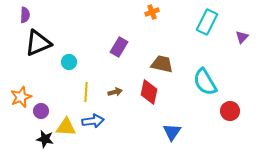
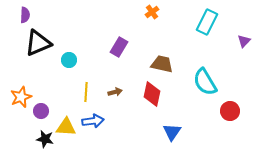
orange cross: rotated 16 degrees counterclockwise
purple triangle: moved 2 px right, 4 px down
cyan circle: moved 2 px up
red diamond: moved 3 px right, 2 px down
